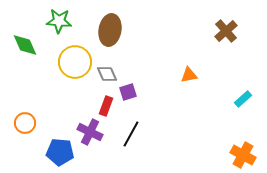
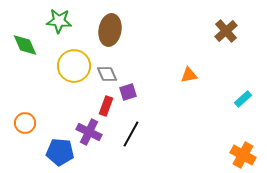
yellow circle: moved 1 px left, 4 px down
purple cross: moved 1 px left
